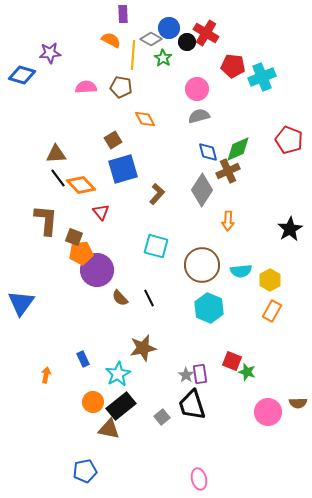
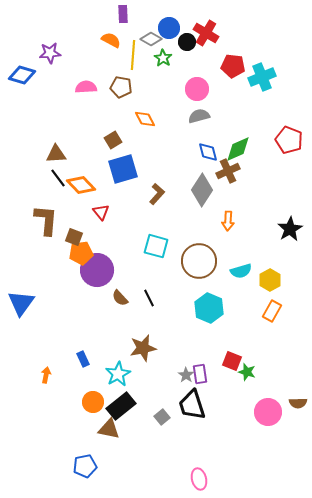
brown circle at (202, 265): moved 3 px left, 4 px up
cyan semicircle at (241, 271): rotated 10 degrees counterclockwise
blue pentagon at (85, 471): moved 5 px up
